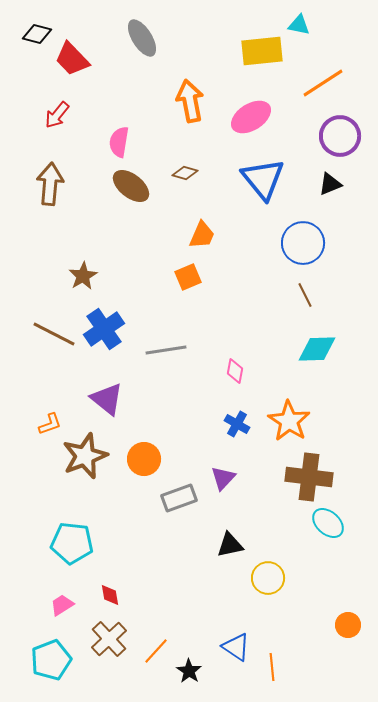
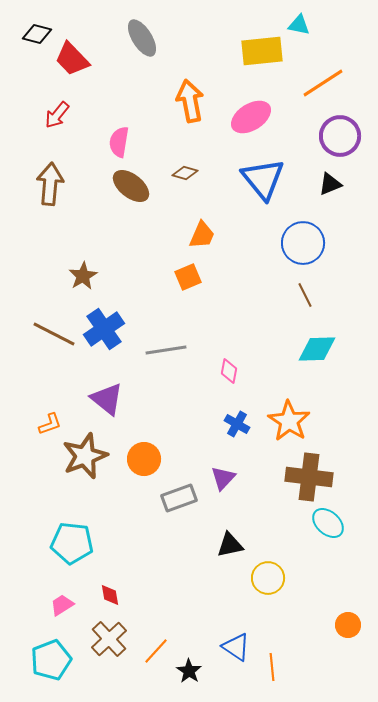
pink diamond at (235, 371): moved 6 px left
